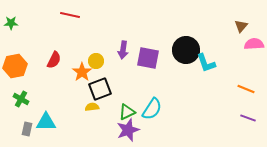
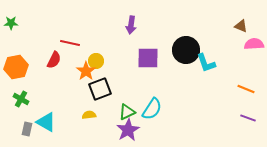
red line: moved 28 px down
brown triangle: rotated 48 degrees counterclockwise
purple arrow: moved 8 px right, 25 px up
purple square: rotated 10 degrees counterclockwise
orange hexagon: moved 1 px right, 1 px down
orange star: moved 4 px right, 1 px up
yellow semicircle: moved 3 px left, 8 px down
cyan triangle: rotated 30 degrees clockwise
purple star: rotated 10 degrees counterclockwise
